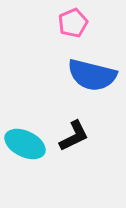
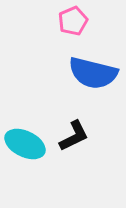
pink pentagon: moved 2 px up
blue semicircle: moved 1 px right, 2 px up
